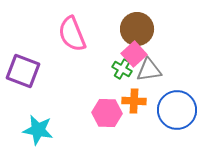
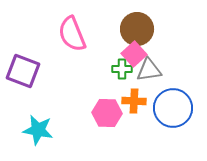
green cross: rotated 30 degrees counterclockwise
blue circle: moved 4 px left, 2 px up
